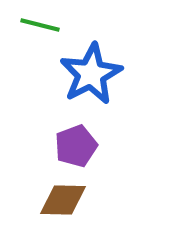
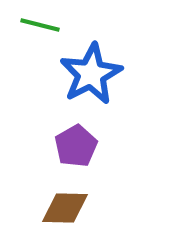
purple pentagon: rotated 9 degrees counterclockwise
brown diamond: moved 2 px right, 8 px down
